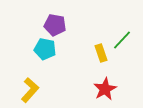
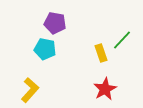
purple pentagon: moved 2 px up
